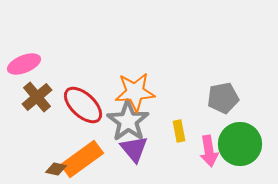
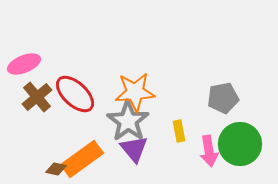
red ellipse: moved 8 px left, 11 px up
